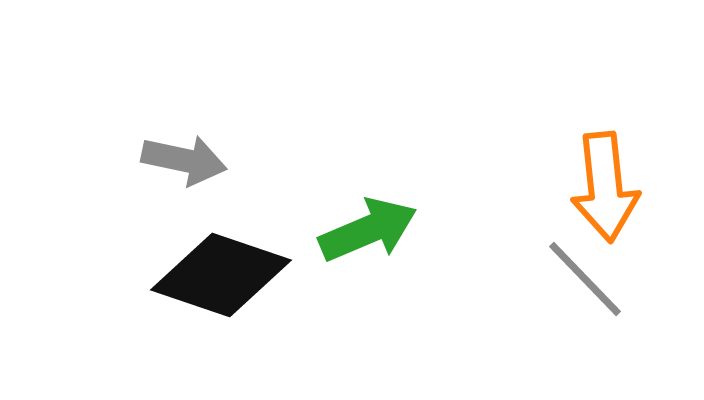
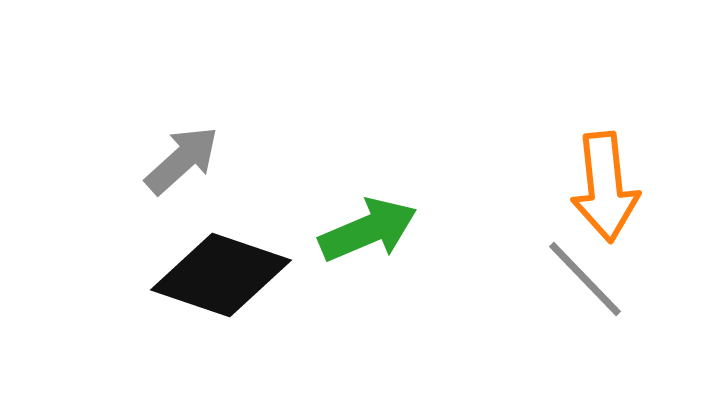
gray arrow: moved 2 px left; rotated 54 degrees counterclockwise
